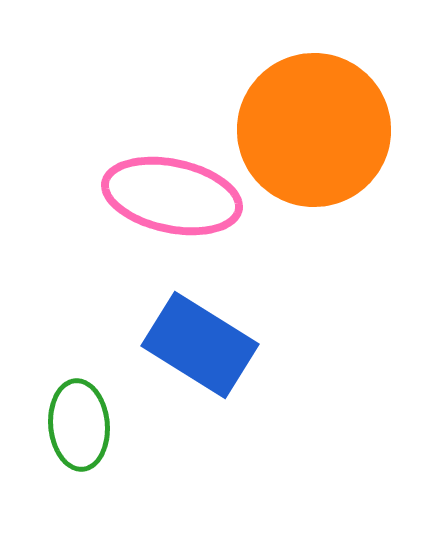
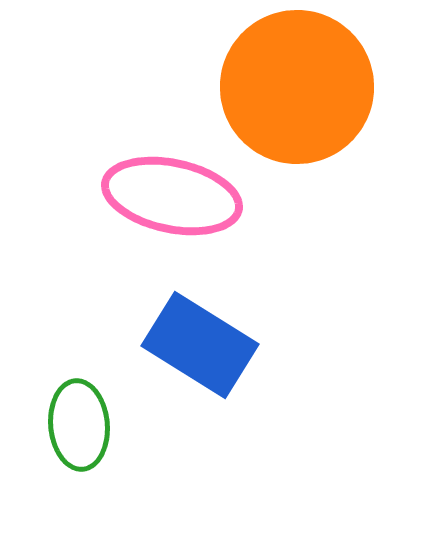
orange circle: moved 17 px left, 43 px up
